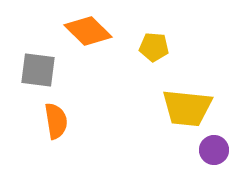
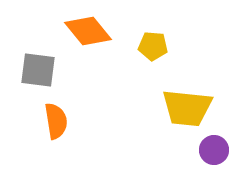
orange diamond: rotated 6 degrees clockwise
yellow pentagon: moved 1 px left, 1 px up
